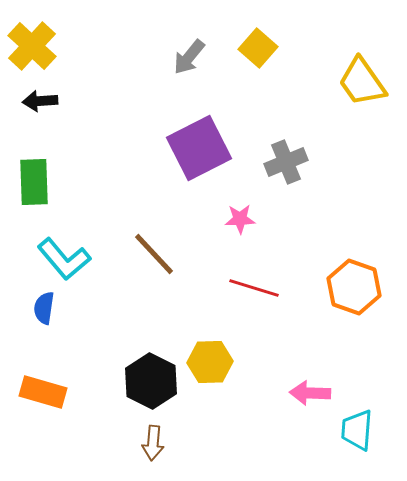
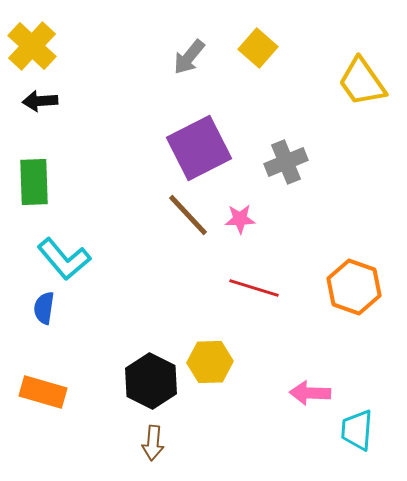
brown line: moved 34 px right, 39 px up
